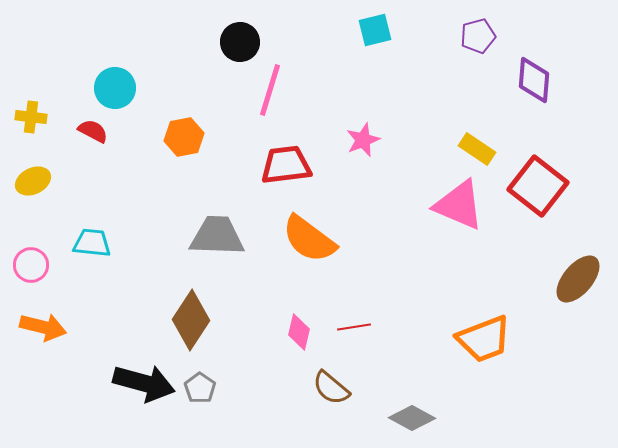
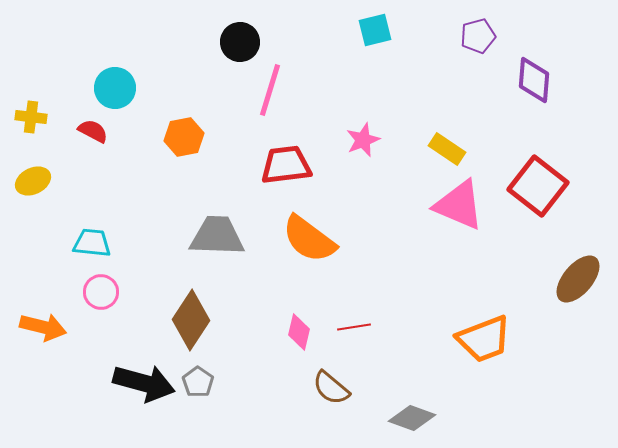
yellow rectangle: moved 30 px left
pink circle: moved 70 px right, 27 px down
gray pentagon: moved 2 px left, 6 px up
gray diamond: rotated 9 degrees counterclockwise
